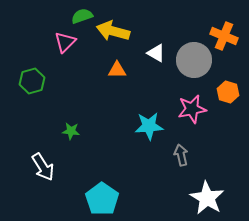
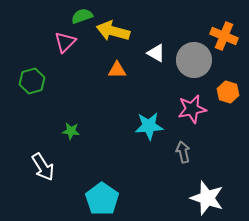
gray arrow: moved 2 px right, 3 px up
white star: rotated 12 degrees counterclockwise
